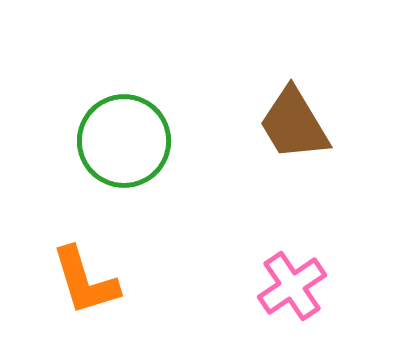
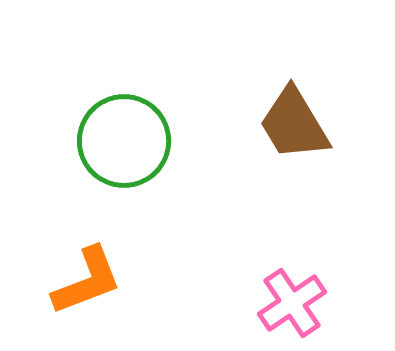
orange L-shape: moved 2 px right; rotated 94 degrees counterclockwise
pink cross: moved 17 px down
